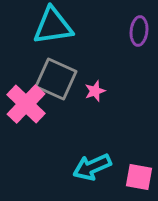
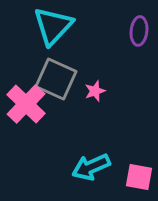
cyan triangle: rotated 39 degrees counterclockwise
cyan arrow: moved 1 px left
